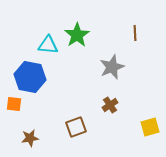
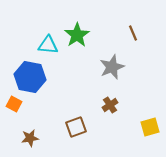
brown line: moved 2 px left; rotated 21 degrees counterclockwise
orange square: rotated 21 degrees clockwise
